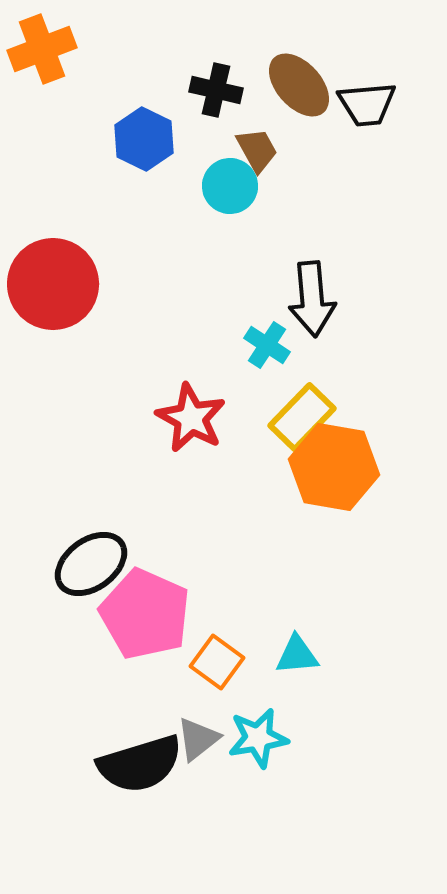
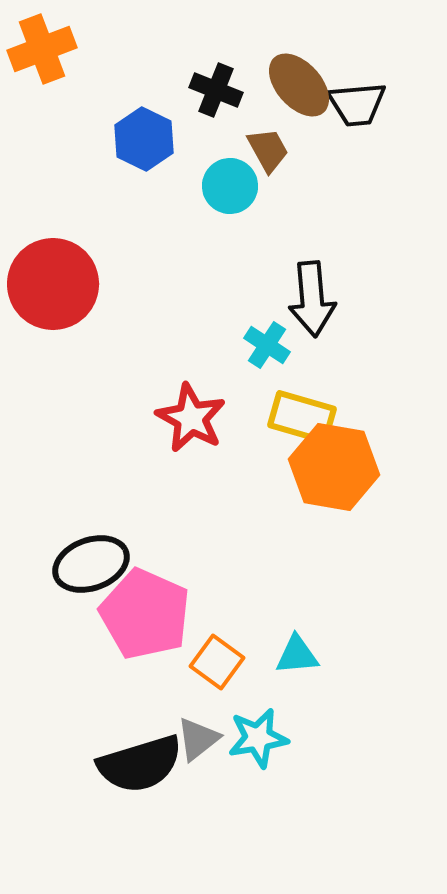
black cross: rotated 9 degrees clockwise
black trapezoid: moved 10 px left
brown trapezoid: moved 11 px right
yellow rectangle: rotated 62 degrees clockwise
black ellipse: rotated 16 degrees clockwise
